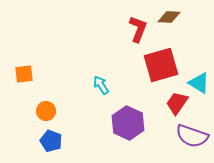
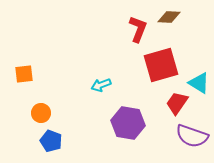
cyan arrow: rotated 78 degrees counterclockwise
orange circle: moved 5 px left, 2 px down
purple hexagon: rotated 16 degrees counterclockwise
